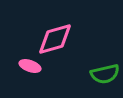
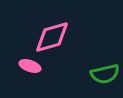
pink diamond: moved 3 px left, 2 px up
